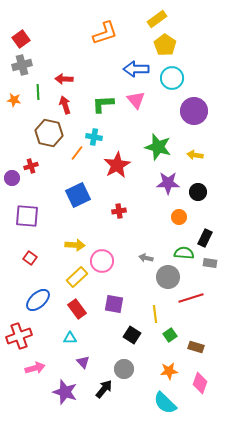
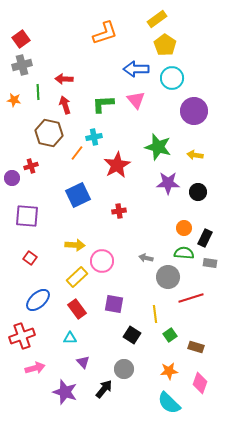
cyan cross at (94, 137): rotated 21 degrees counterclockwise
orange circle at (179, 217): moved 5 px right, 11 px down
red cross at (19, 336): moved 3 px right
cyan semicircle at (165, 403): moved 4 px right
